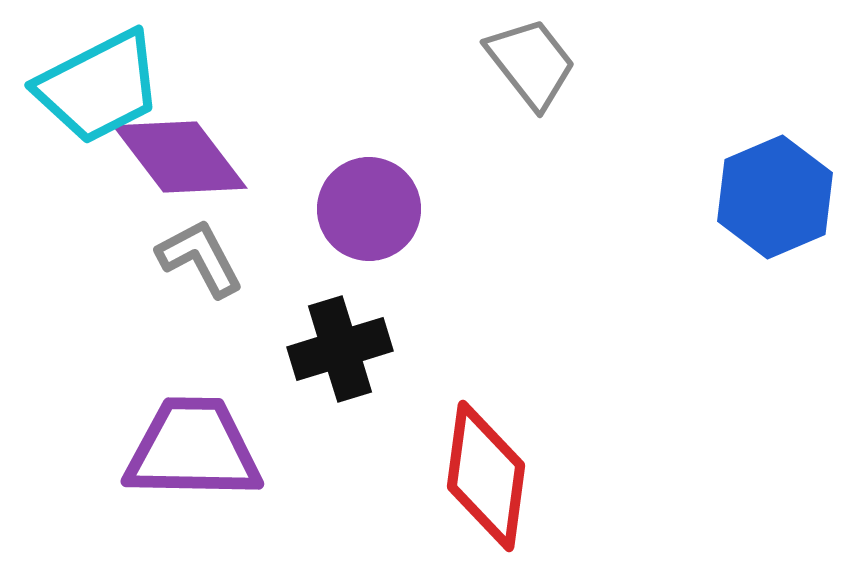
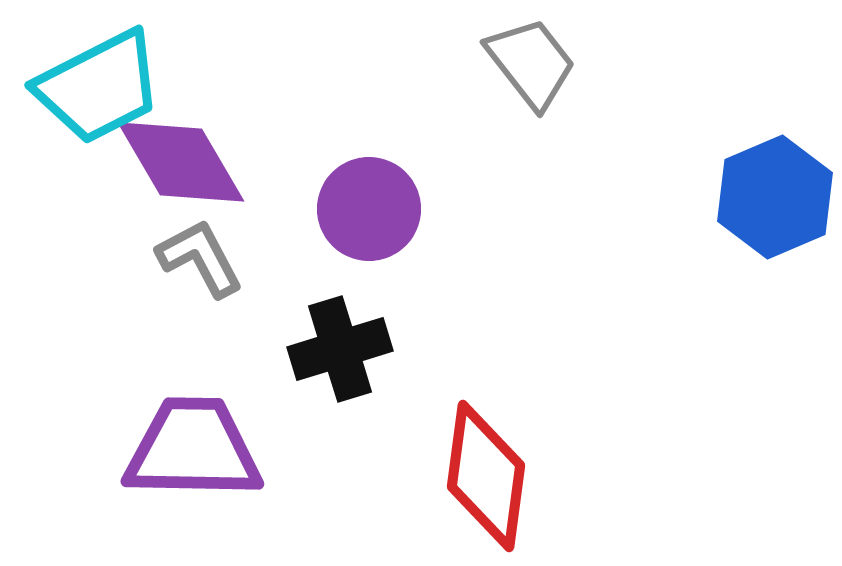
purple diamond: moved 1 px right, 5 px down; rotated 7 degrees clockwise
